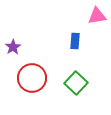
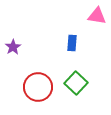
pink triangle: rotated 18 degrees clockwise
blue rectangle: moved 3 px left, 2 px down
red circle: moved 6 px right, 9 px down
